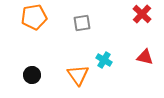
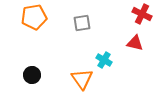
red cross: rotated 18 degrees counterclockwise
red triangle: moved 10 px left, 14 px up
orange triangle: moved 4 px right, 4 px down
